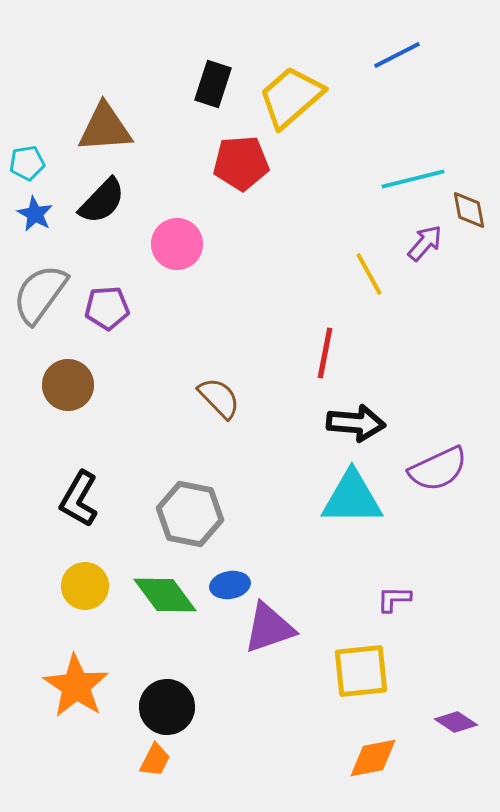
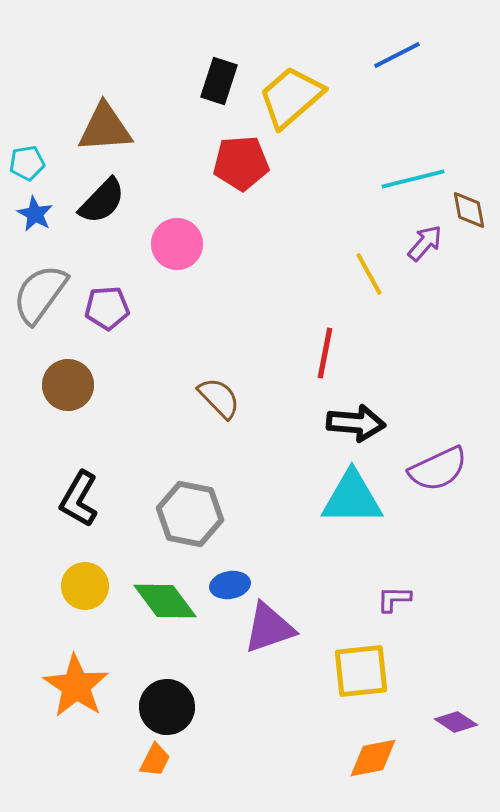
black rectangle: moved 6 px right, 3 px up
green diamond: moved 6 px down
